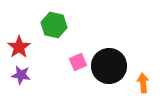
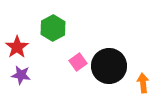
green hexagon: moved 1 px left, 3 px down; rotated 20 degrees clockwise
red star: moved 2 px left
pink square: rotated 12 degrees counterclockwise
